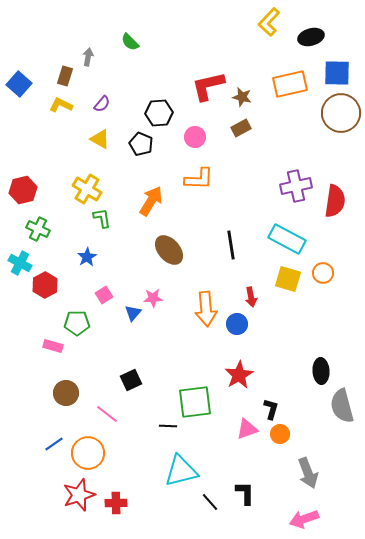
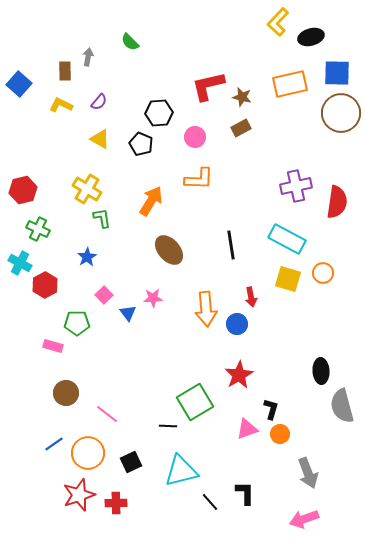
yellow L-shape at (269, 22): moved 9 px right
brown rectangle at (65, 76): moved 5 px up; rotated 18 degrees counterclockwise
purple semicircle at (102, 104): moved 3 px left, 2 px up
red semicircle at (335, 201): moved 2 px right, 1 px down
pink square at (104, 295): rotated 12 degrees counterclockwise
blue triangle at (133, 313): moved 5 px left; rotated 18 degrees counterclockwise
black square at (131, 380): moved 82 px down
green square at (195, 402): rotated 24 degrees counterclockwise
